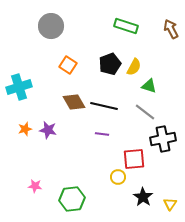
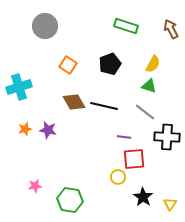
gray circle: moved 6 px left
yellow semicircle: moved 19 px right, 3 px up
purple line: moved 22 px right, 3 px down
black cross: moved 4 px right, 2 px up; rotated 15 degrees clockwise
pink star: rotated 16 degrees counterclockwise
green hexagon: moved 2 px left, 1 px down; rotated 15 degrees clockwise
